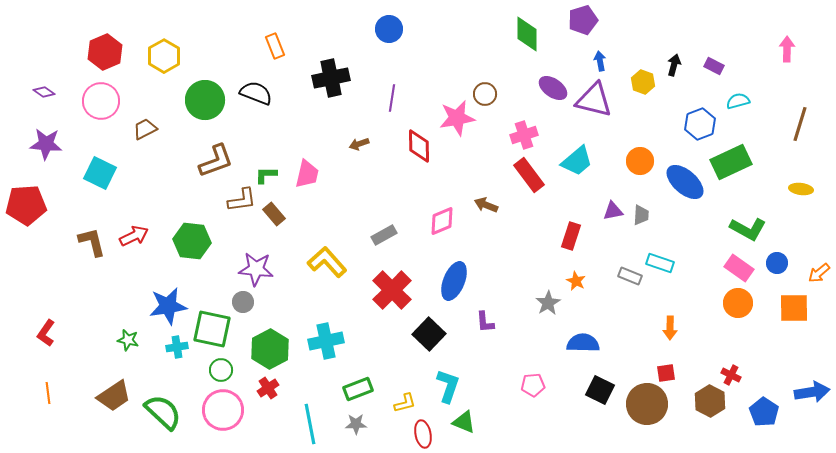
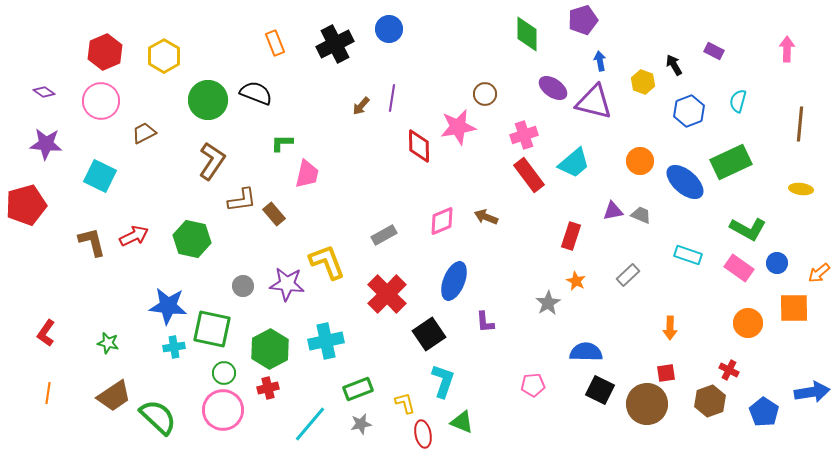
orange rectangle at (275, 46): moved 3 px up
black arrow at (674, 65): rotated 45 degrees counterclockwise
purple rectangle at (714, 66): moved 15 px up
black cross at (331, 78): moved 4 px right, 34 px up; rotated 15 degrees counterclockwise
green circle at (205, 100): moved 3 px right
purple triangle at (594, 100): moved 2 px down
cyan semicircle at (738, 101): rotated 60 degrees counterclockwise
pink star at (457, 118): moved 1 px right, 9 px down
blue hexagon at (700, 124): moved 11 px left, 13 px up
brown line at (800, 124): rotated 12 degrees counterclockwise
brown trapezoid at (145, 129): moved 1 px left, 4 px down
brown arrow at (359, 144): moved 2 px right, 38 px up; rotated 30 degrees counterclockwise
brown L-shape at (216, 161): moved 4 px left; rotated 36 degrees counterclockwise
cyan trapezoid at (577, 161): moved 3 px left, 2 px down
cyan square at (100, 173): moved 3 px down
green L-shape at (266, 175): moved 16 px right, 32 px up
red pentagon at (26, 205): rotated 12 degrees counterclockwise
brown arrow at (486, 205): moved 12 px down
gray trapezoid at (641, 215): rotated 70 degrees counterclockwise
green hexagon at (192, 241): moved 2 px up; rotated 6 degrees clockwise
yellow L-shape at (327, 262): rotated 21 degrees clockwise
cyan rectangle at (660, 263): moved 28 px right, 8 px up
purple star at (256, 269): moved 31 px right, 15 px down
gray rectangle at (630, 276): moved 2 px left, 1 px up; rotated 65 degrees counterclockwise
red cross at (392, 290): moved 5 px left, 4 px down
gray circle at (243, 302): moved 16 px up
orange circle at (738, 303): moved 10 px right, 20 px down
blue star at (168, 306): rotated 15 degrees clockwise
black square at (429, 334): rotated 12 degrees clockwise
green star at (128, 340): moved 20 px left, 3 px down
blue semicircle at (583, 343): moved 3 px right, 9 px down
cyan cross at (177, 347): moved 3 px left
green circle at (221, 370): moved 3 px right, 3 px down
red cross at (731, 375): moved 2 px left, 5 px up
cyan L-shape at (448, 386): moved 5 px left, 5 px up
red cross at (268, 388): rotated 20 degrees clockwise
orange line at (48, 393): rotated 15 degrees clockwise
brown hexagon at (710, 401): rotated 12 degrees clockwise
yellow L-shape at (405, 403): rotated 90 degrees counterclockwise
green semicircle at (163, 412): moved 5 px left, 5 px down
green triangle at (464, 422): moved 2 px left
cyan line at (310, 424): rotated 51 degrees clockwise
gray star at (356, 424): moved 5 px right; rotated 10 degrees counterclockwise
